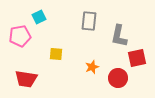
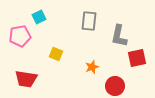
yellow square: rotated 16 degrees clockwise
red circle: moved 3 px left, 8 px down
